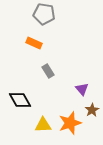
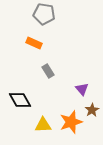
orange star: moved 1 px right, 1 px up
